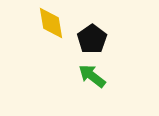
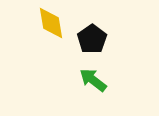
green arrow: moved 1 px right, 4 px down
